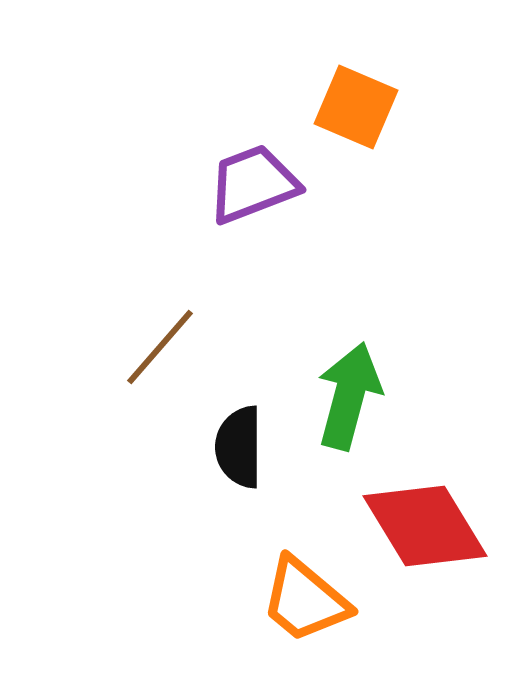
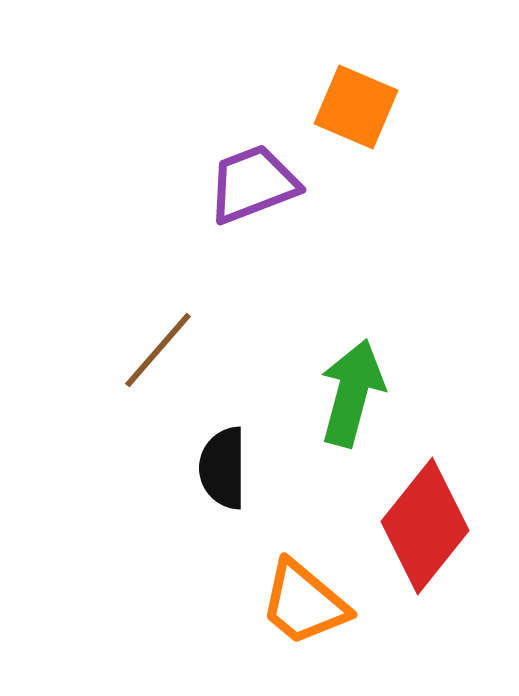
brown line: moved 2 px left, 3 px down
green arrow: moved 3 px right, 3 px up
black semicircle: moved 16 px left, 21 px down
red diamond: rotated 70 degrees clockwise
orange trapezoid: moved 1 px left, 3 px down
